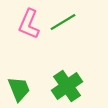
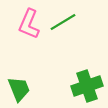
green cross: moved 20 px right; rotated 16 degrees clockwise
